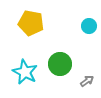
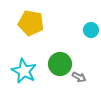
cyan circle: moved 2 px right, 4 px down
cyan star: moved 1 px left, 1 px up
gray arrow: moved 8 px left, 4 px up; rotated 64 degrees clockwise
